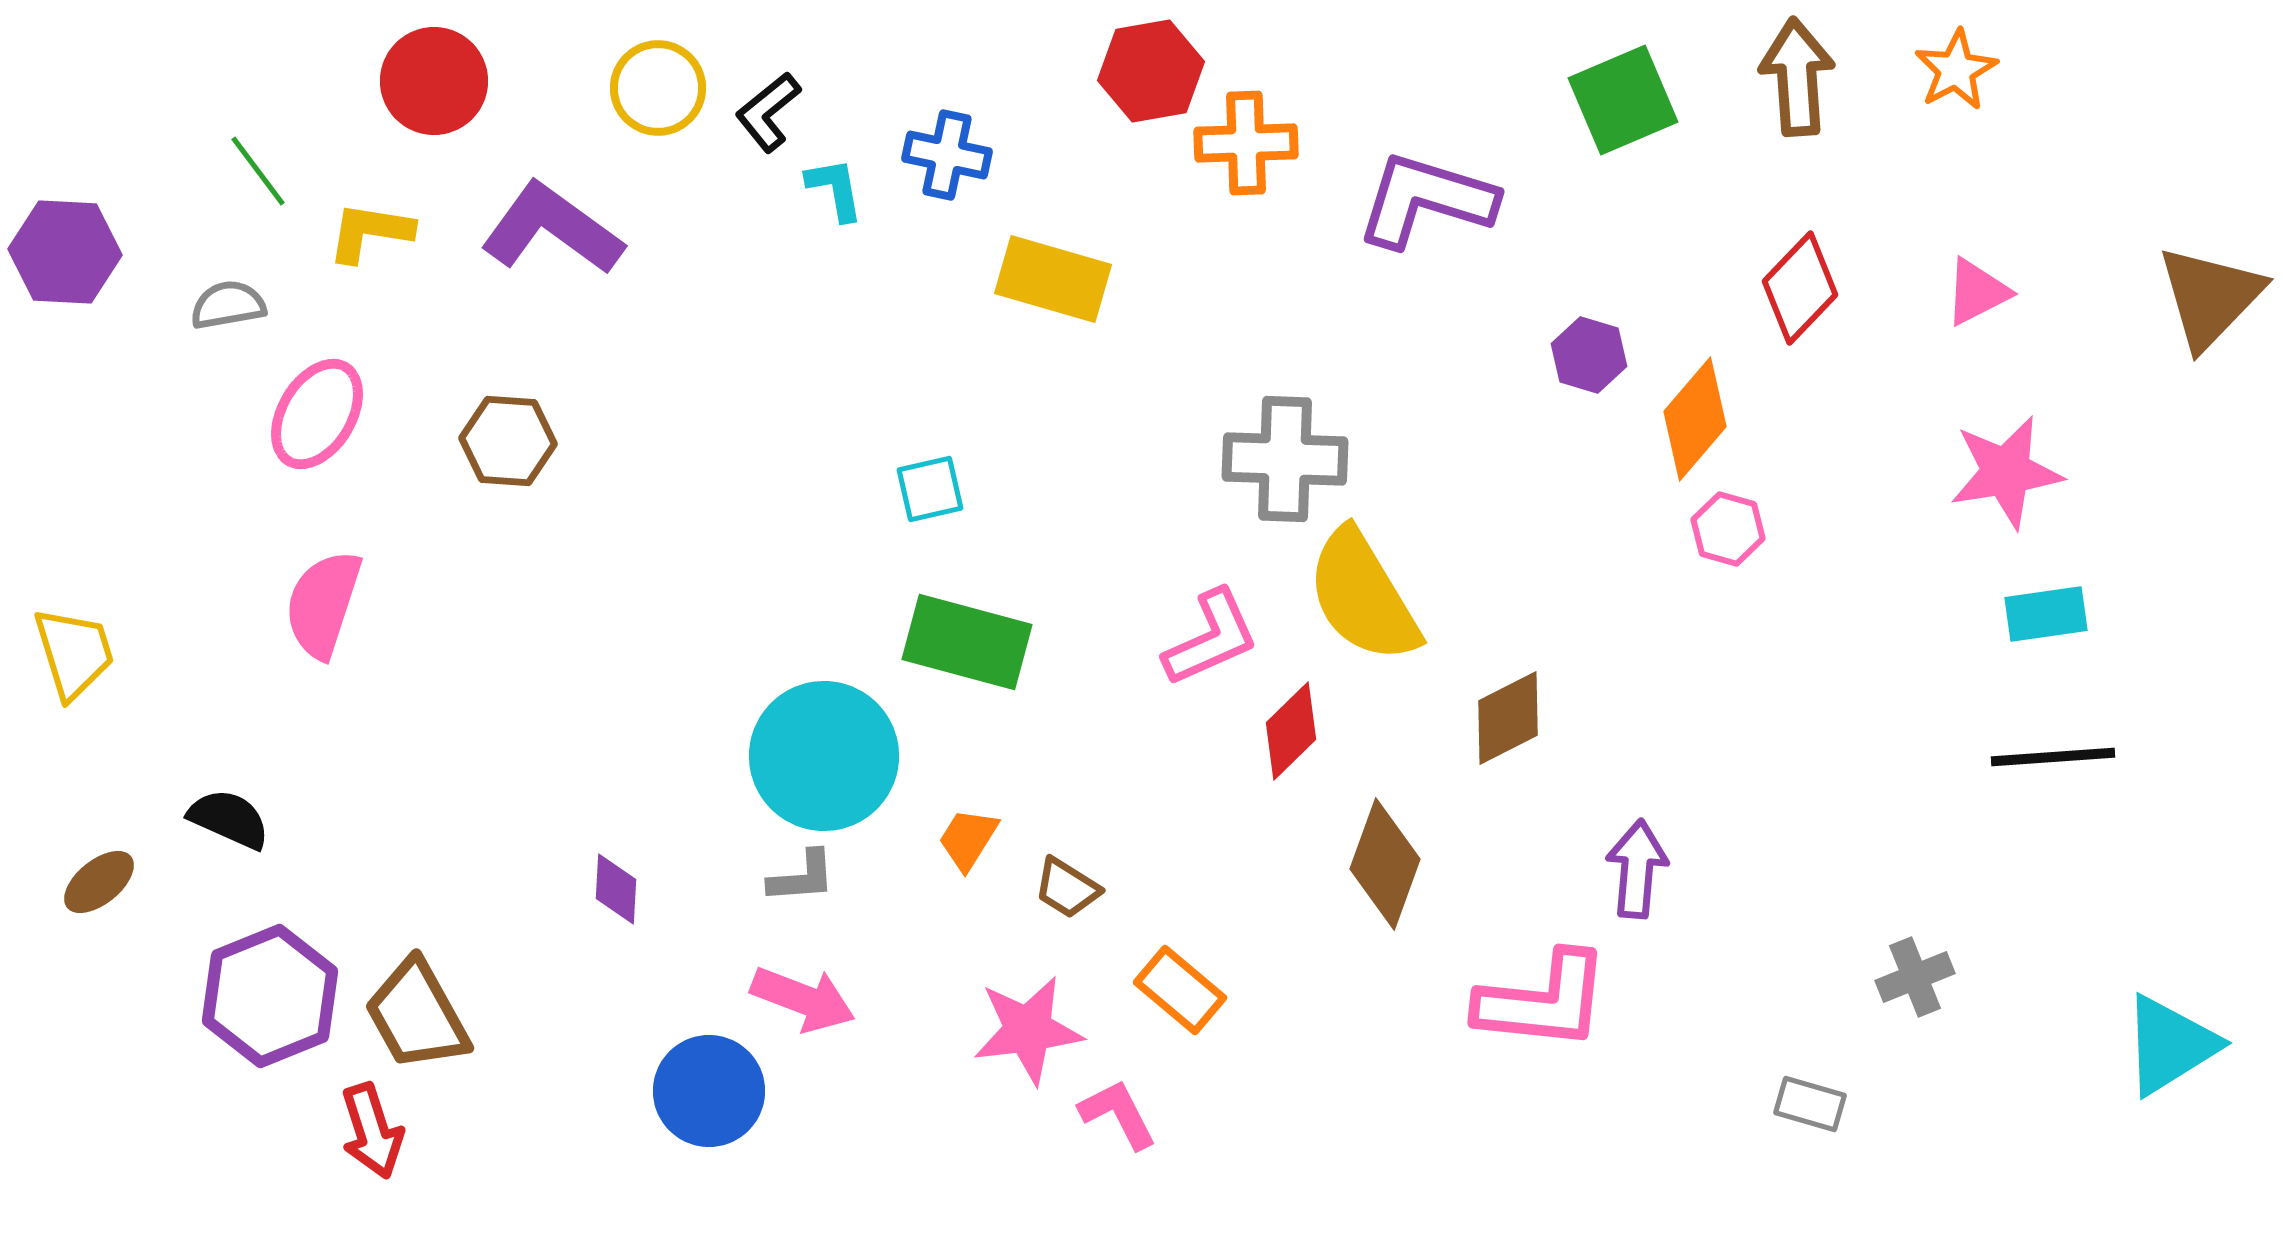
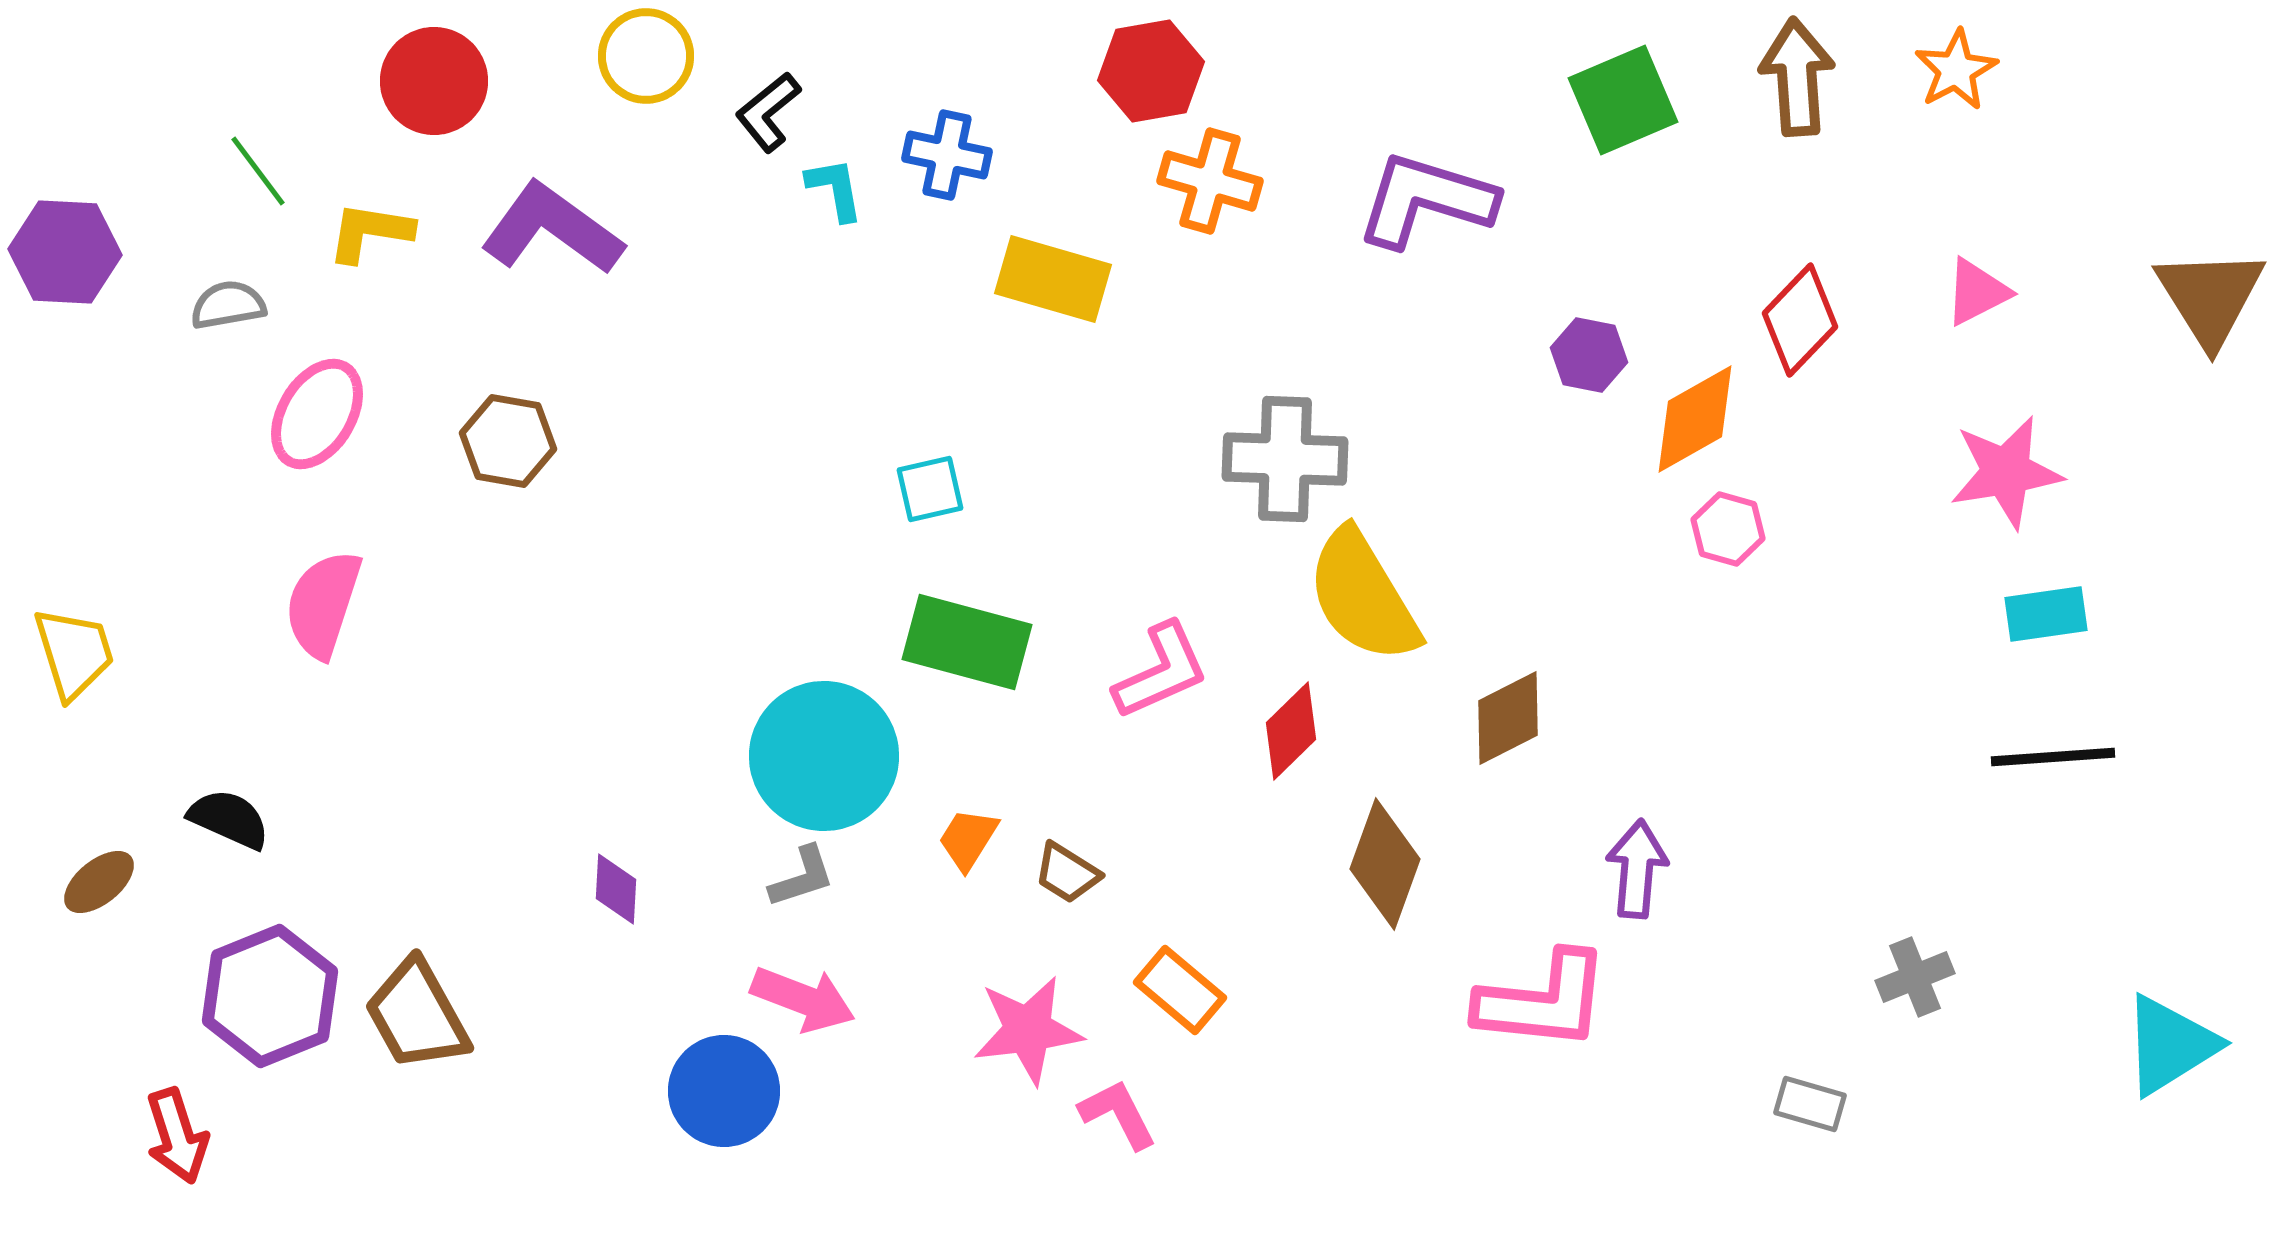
yellow circle at (658, 88): moved 12 px left, 32 px up
orange cross at (1246, 143): moved 36 px left, 38 px down; rotated 18 degrees clockwise
red diamond at (1800, 288): moved 32 px down
brown triangle at (2210, 297): rotated 16 degrees counterclockwise
purple hexagon at (1589, 355): rotated 6 degrees counterclockwise
orange diamond at (1695, 419): rotated 20 degrees clockwise
brown hexagon at (508, 441): rotated 6 degrees clockwise
pink L-shape at (1211, 638): moved 50 px left, 33 px down
gray L-shape at (802, 877): rotated 14 degrees counterclockwise
brown trapezoid at (1067, 888): moved 15 px up
blue circle at (709, 1091): moved 15 px right
red arrow at (372, 1131): moved 195 px left, 5 px down
